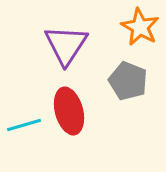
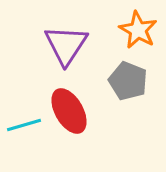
orange star: moved 2 px left, 3 px down
red ellipse: rotated 15 degrees counterclockwise
